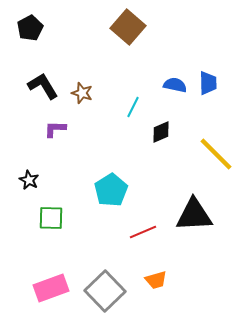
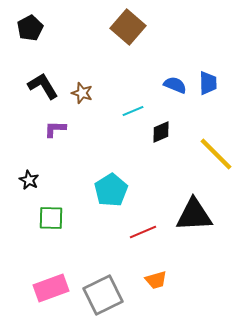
blue semicircle: rotated 10 degrees clockwise
cyan line: moved 4 px down; rotated 40 degrees clockwise
gray square: moved 2 px left, 4 px down; rotated 18 degrees clockwise
